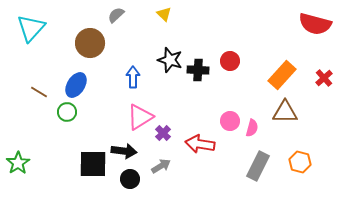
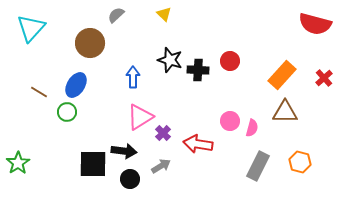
red arrow: moved 2 px left
